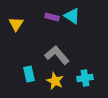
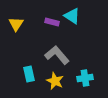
purple rectangle: moved 5 px down
